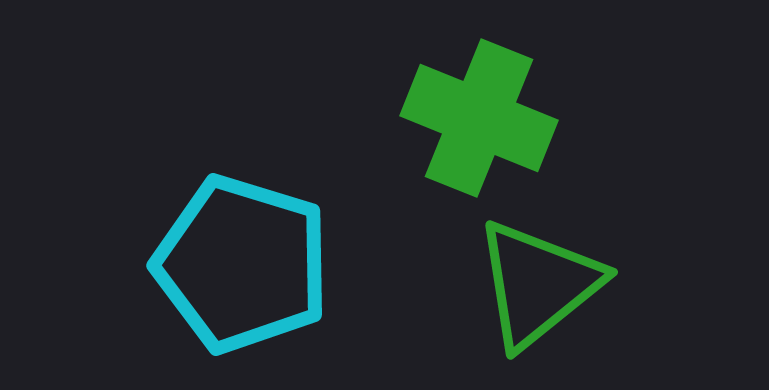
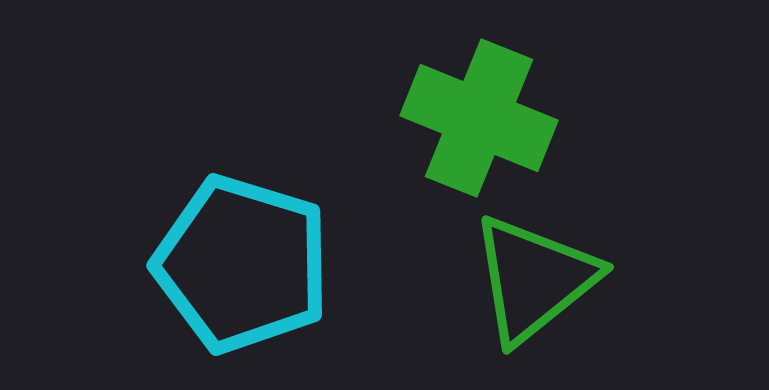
green triangle: moved 4 px left, 5 px up
